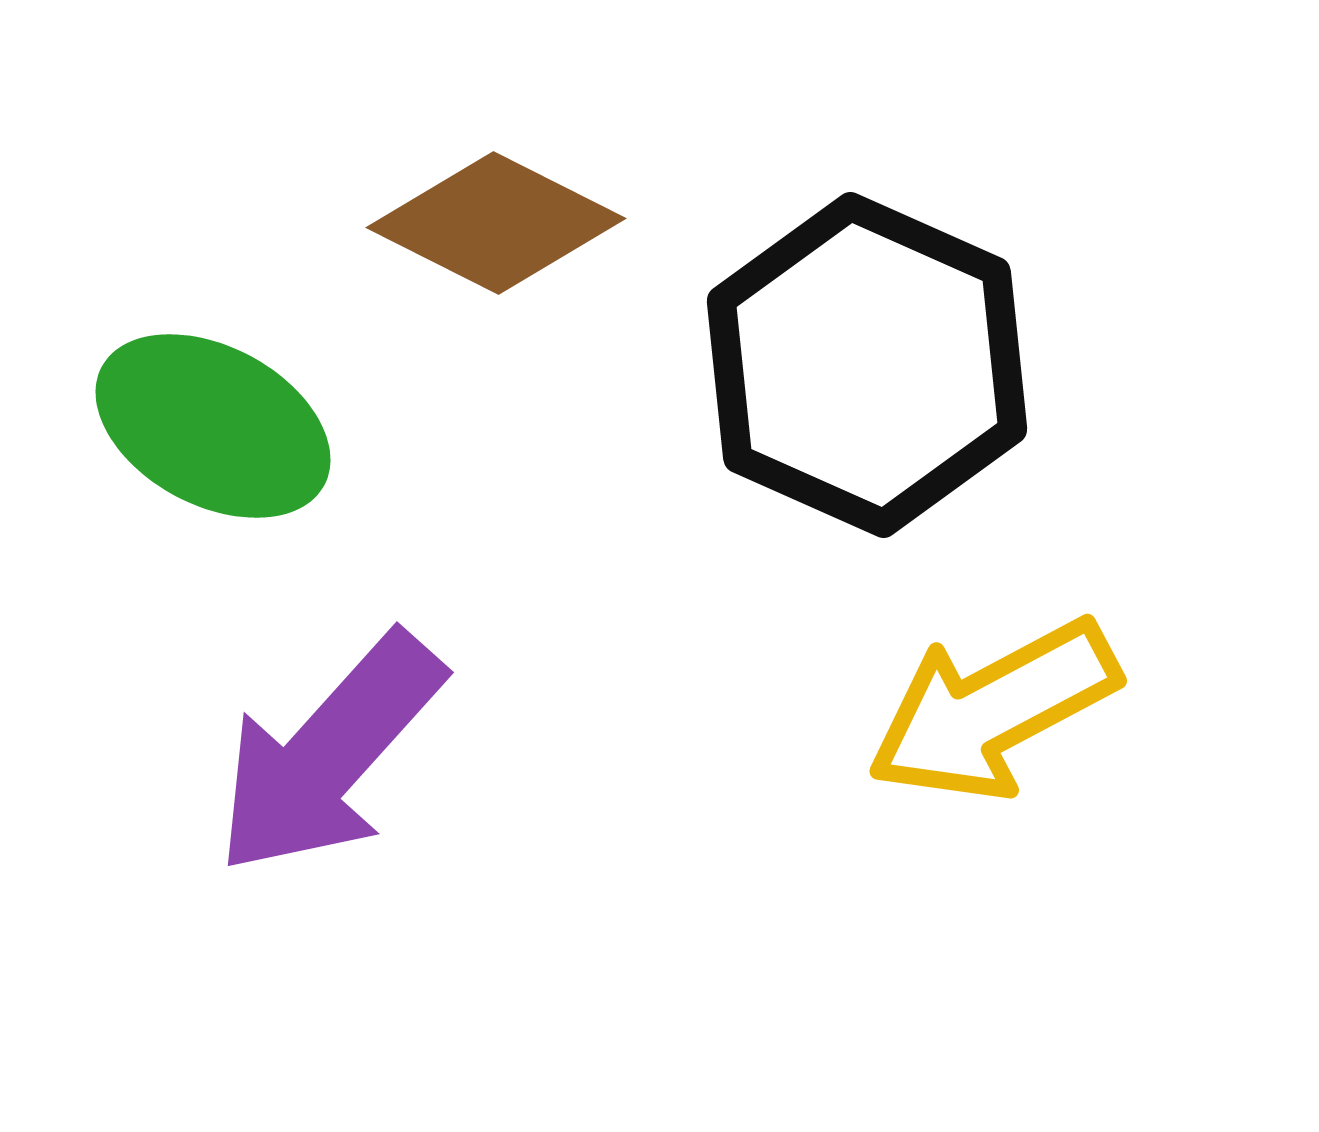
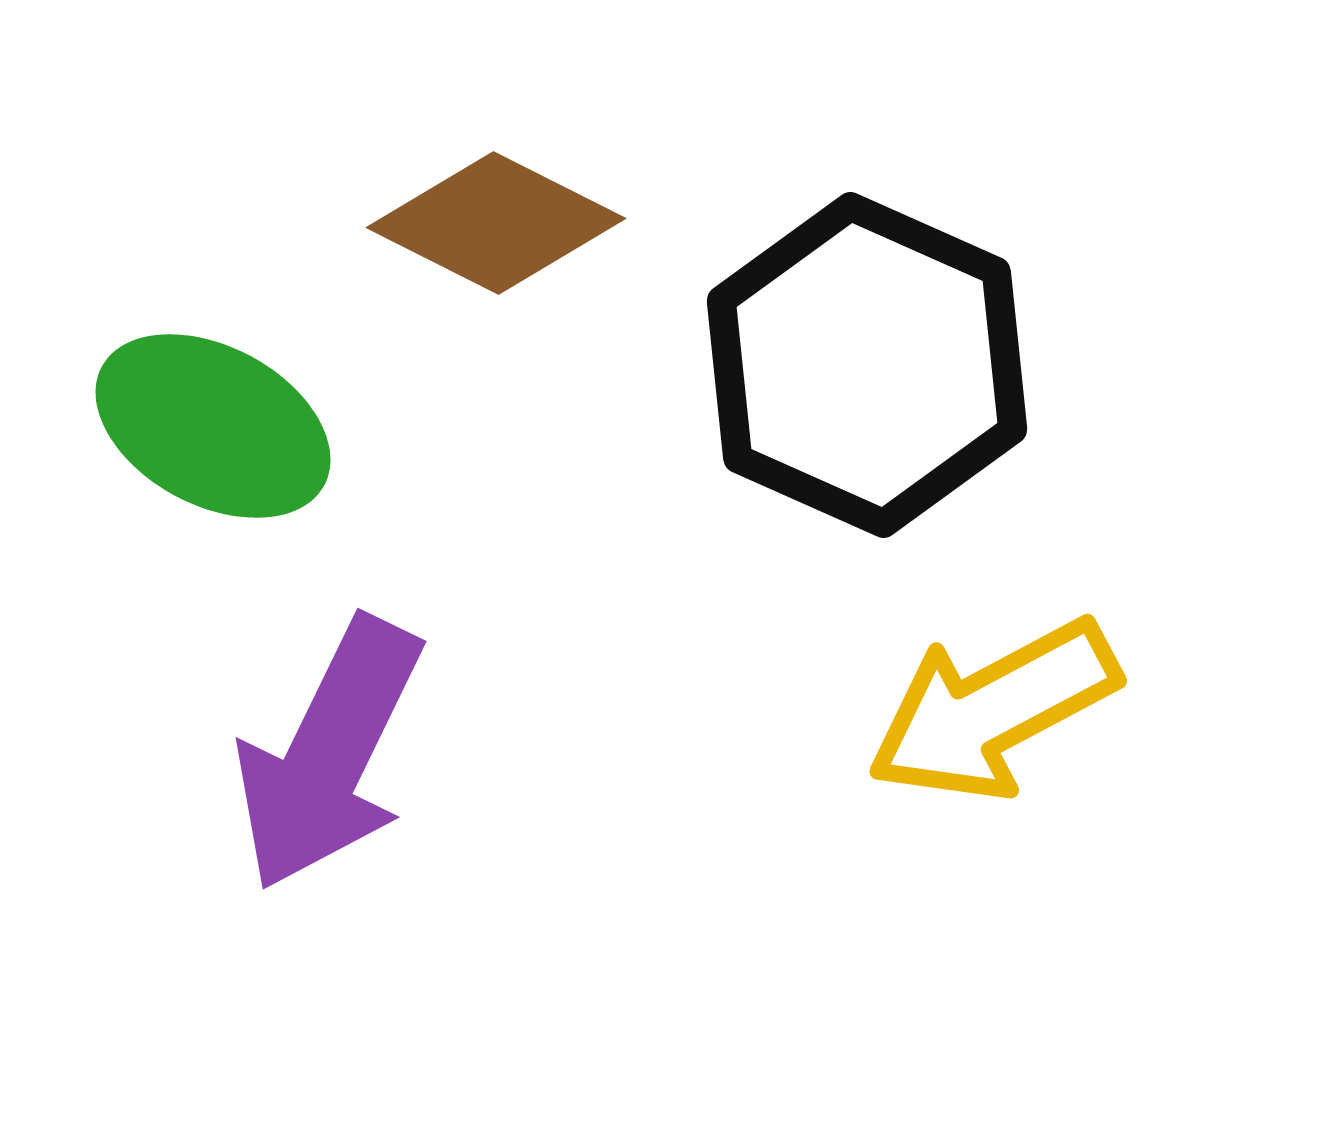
purple arrow: rotated 16 degrees counterclockwise
